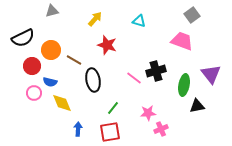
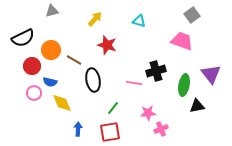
pink line: moved 5 px down; rotated 28 degrees counterclockwise
